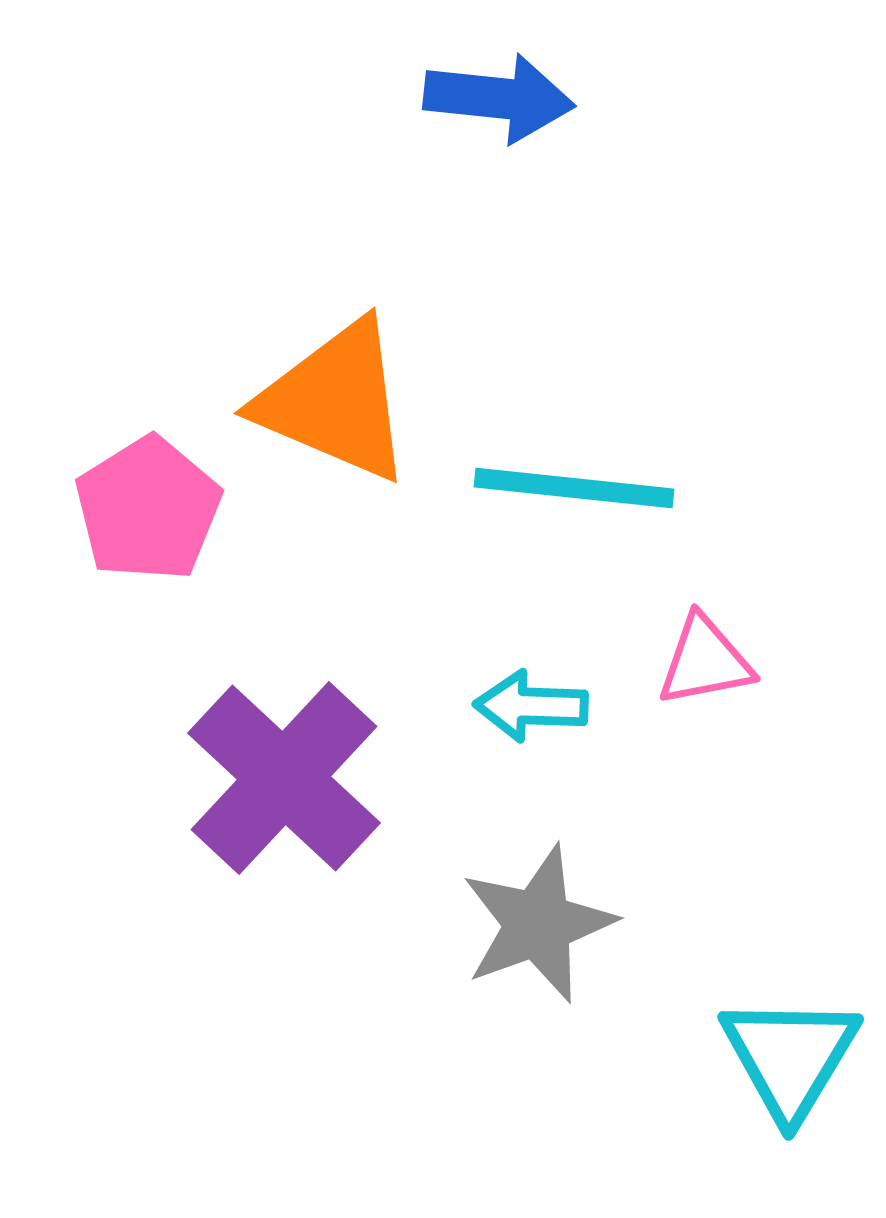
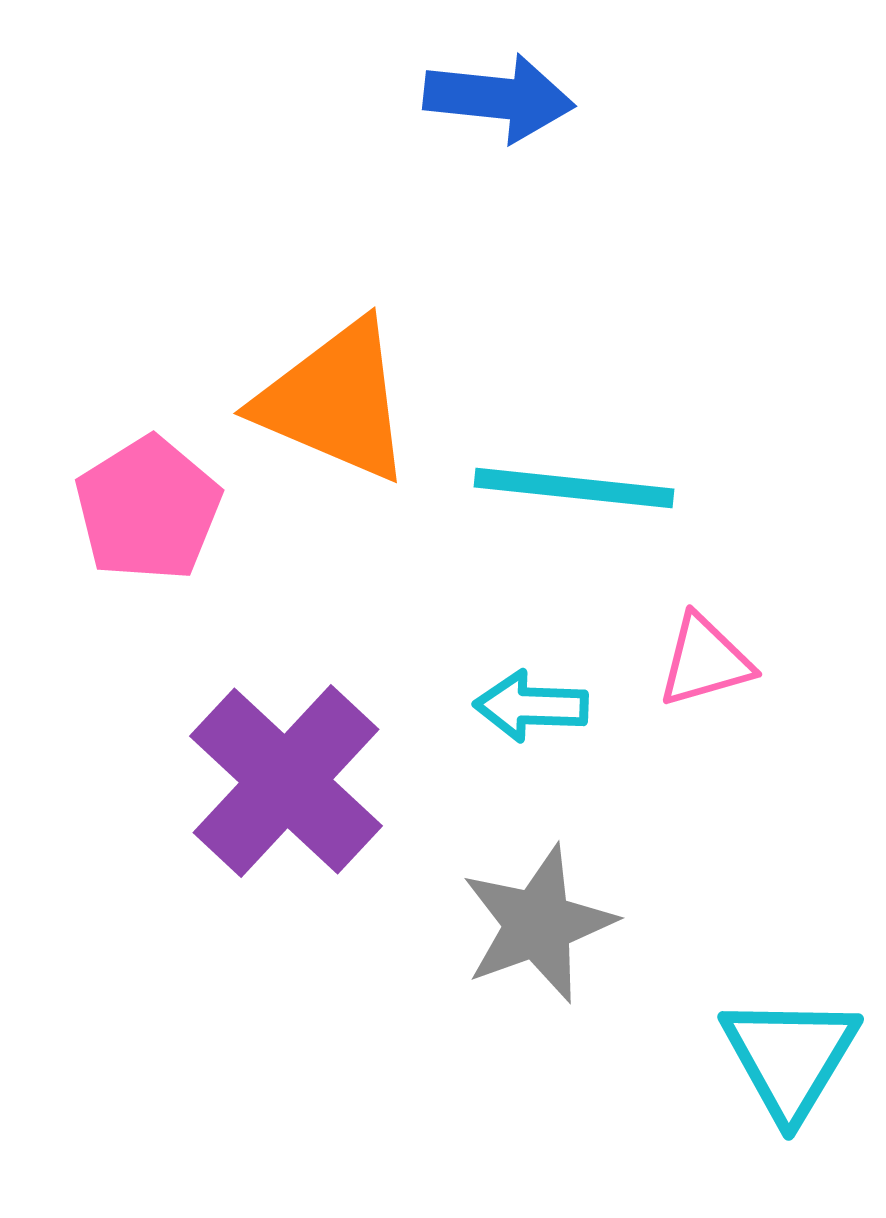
pink triangle: rotated 5 degrees counterclockwise
purple cross: moved 2 px right, 3 px down
